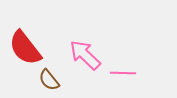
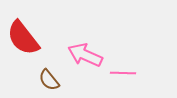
red semicircle: moved 2 px left, 10 px up
pink arrow: rotated 20 degrees counterclockwise
